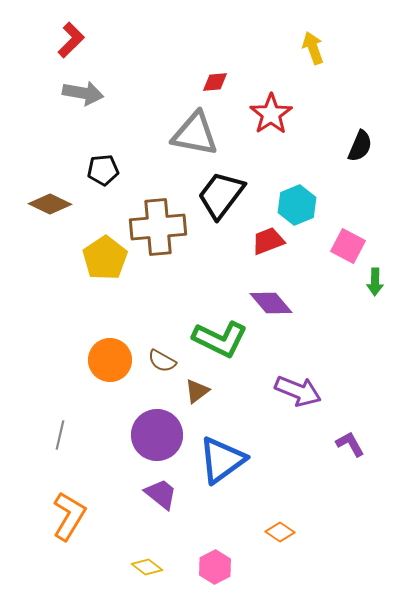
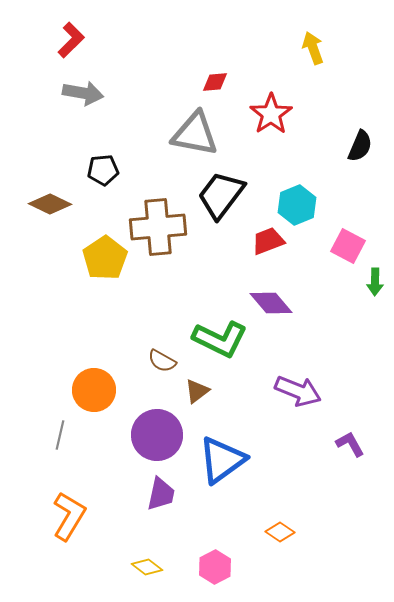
orange circle: moved 16 px left, 30 px down
purple trapezoid: rotated 63 degrees clockwise
